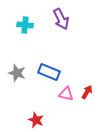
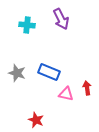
cyan cross: moved 2 px right
red arrow: moved 4 px up; rotated 40 degrees counterclockwise
